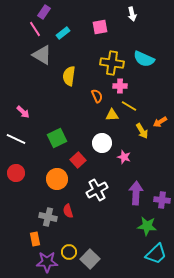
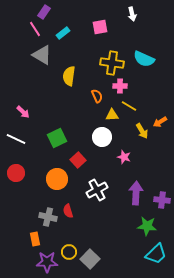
white circle: moved 6 px up
